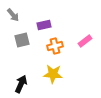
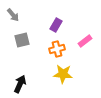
purple rectangle: moved 12 px right; rotated 48 degrees counterclockwise
orange cross: moved 2 px right, 3 px down
yellow star: moved 10 px right
black arrow: moved 1 px left
